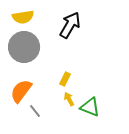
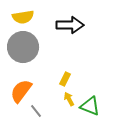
black arrow: rotated 60 degrees clockwise
gray circle: moved 1 px left
green triangle: moved 1 px up
gray line: moved 1 px right
